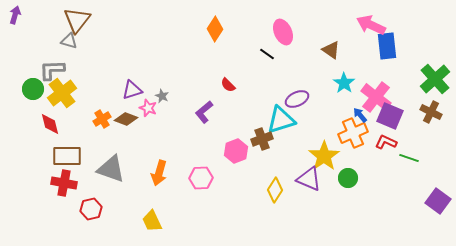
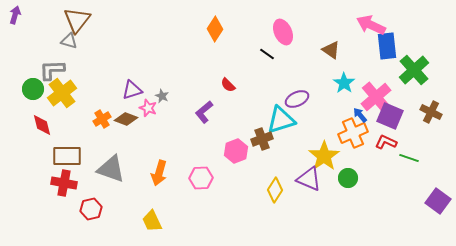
green cross at (435, 79): moved 21 px left, 9 px up
pink cross at (376, 97): rotated 12 degrees clockwise
red diamond at (50, 124): moved 8 px left, 1 px down
